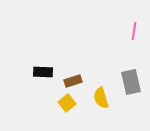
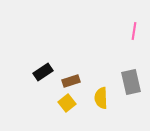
black rectangle: rotated 36 degrees counterclockwise
brown rectangle: moved 2 px left
yellow semicircle: rotated 15 degrees clockwise
